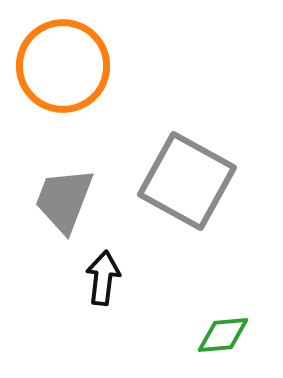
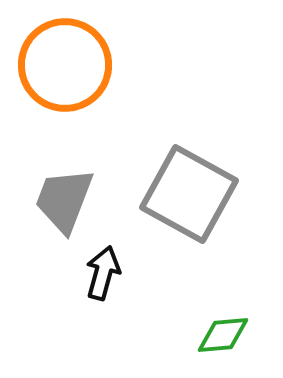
orange circle: moved 2 px right, 1 px up
gray square: moved 2 px right, 13 px down
black arrow: moved 5 px up; rotated 8 degrees clockwise
